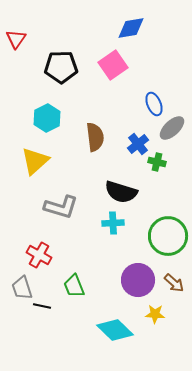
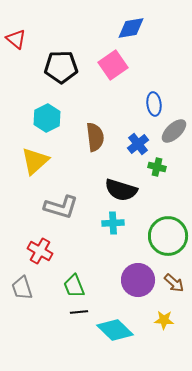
red triangle: rotated 25 degrees counterclockwise
blue ellipse: rotated 15 degrees clockwise
gray ellipse: moved 2 px right, 3 px down
green cross: moved 5 px down
black semicircle: moved 2 px up
red cross: moved 1 px right, 4 px up
black line: moved 37 px right, 6 px down; rotated 18 degrees counterclockwise
yellow star: moved 9 px right, 6 px down
